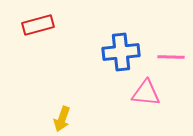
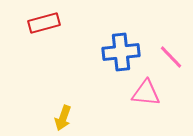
red rectangle: moved 6 px right, 2 px up
pink line: rotated 44 degrees clockwise
yellow arrow: moved 1 px right, 1 px up
